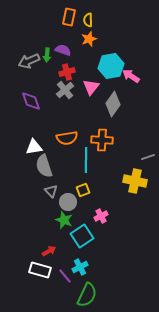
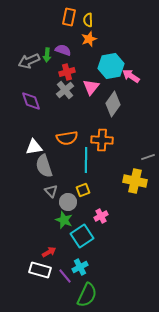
red arrow: moved 1 px down
